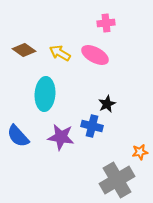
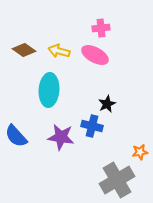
pink cross: moved 5 px left, 5 px down
yellow arrow: moved 1 px left, 2 px up; rotated 15 degrees counterclockwise
cyan ellipse: moved 4 px right, 4 px up
blue semicircle: moved 2 px left
